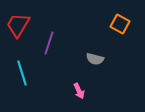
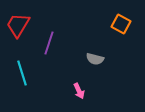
orange square: moved 1 px right
